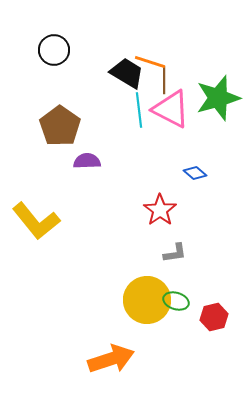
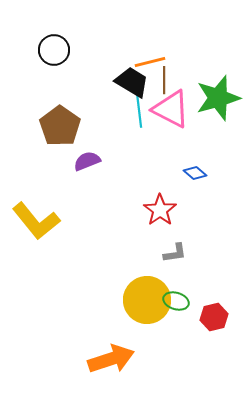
orange line: rotated 32 degrees counterclockwise
black trapezoid: moved 5 px right, 9 px down
purple semicircle: rotated 20 degrees counterclockwise
